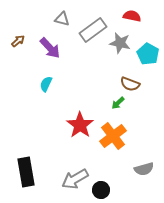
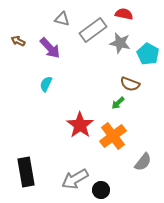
red semicircle: moved 8 px left, 2 px up
brown arrow: rotated 112 degrees counterclockwise
gray semicircle: moved 1 px left, 7 px up; rotated 36 degrees counterclockwise
